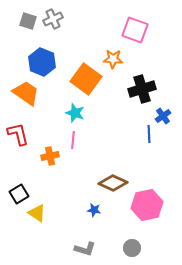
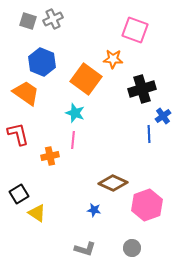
pink hexagon: rotated 8 degrees counterclockwise
